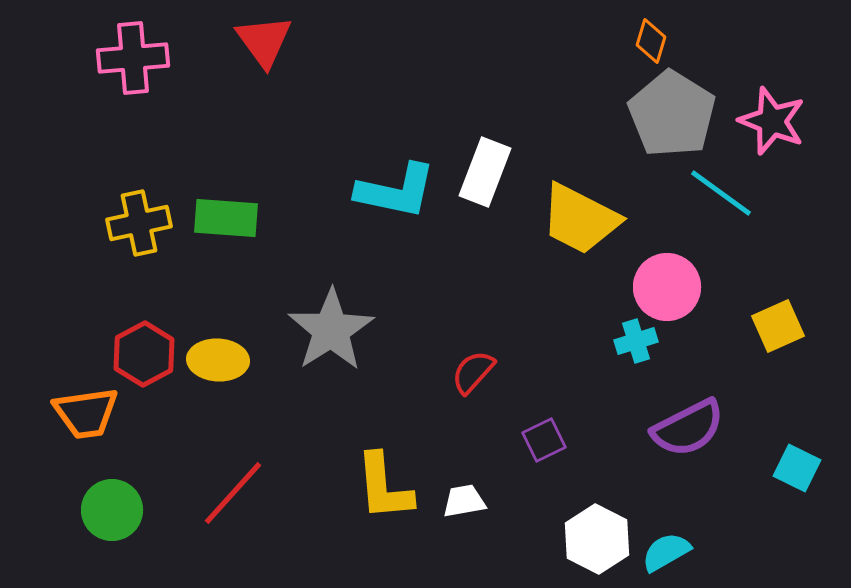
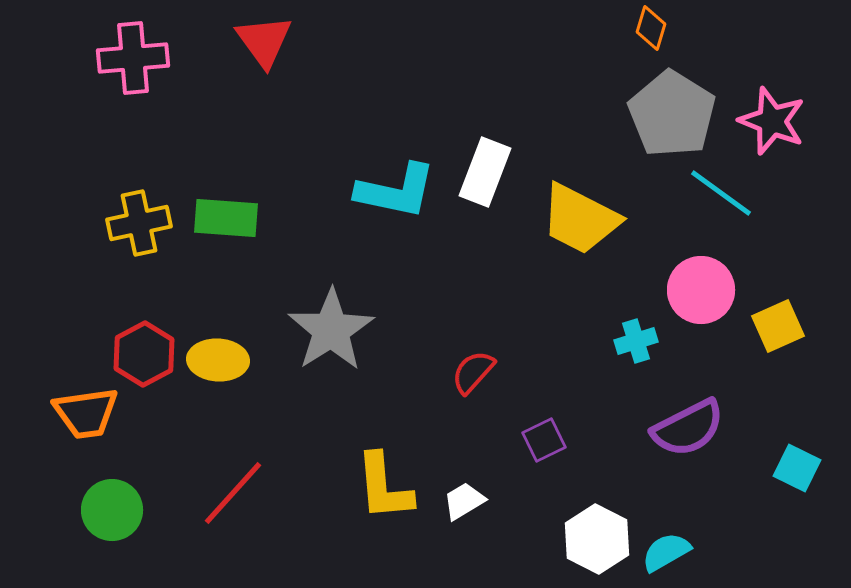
orange diamond: moved 13 px up
pink circle: moved 34 px right, 3 px down
white trapezoid: rotated 21 degrees counterclockwise
